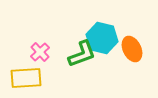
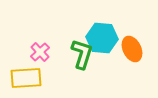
cyan hexagon: rotated 8 degrees counterclockwise
green L-shape: rotated 52 degrees counterclockwise
